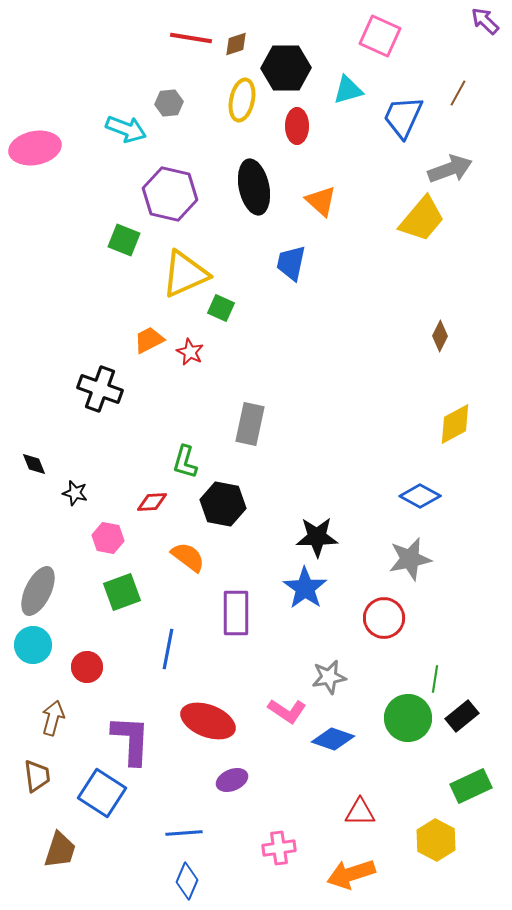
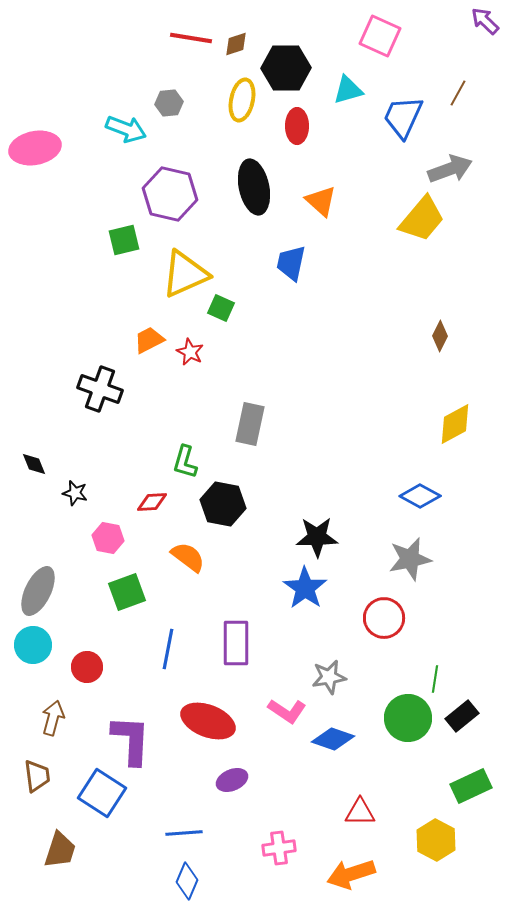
green square at (124, 240): rotated 36 degrees counterclockwise
green square at (122, 592): moved 5 px right
purple rectangle at (236, 613): moved 30 px down
